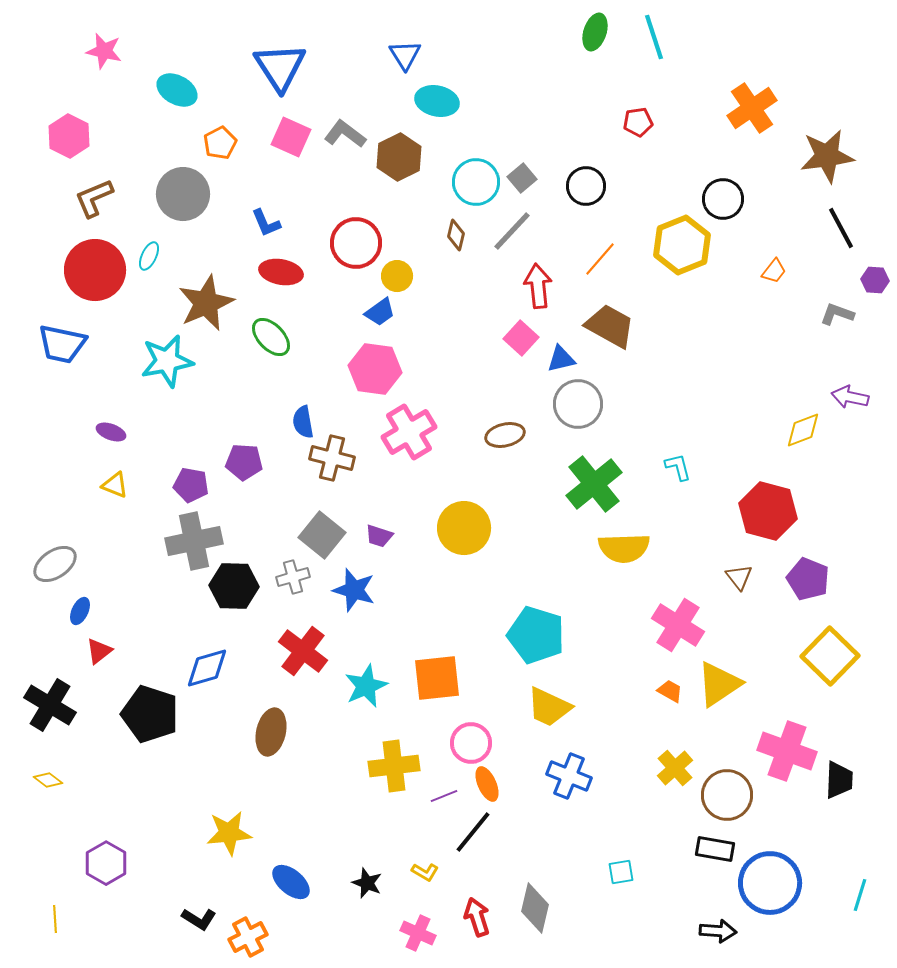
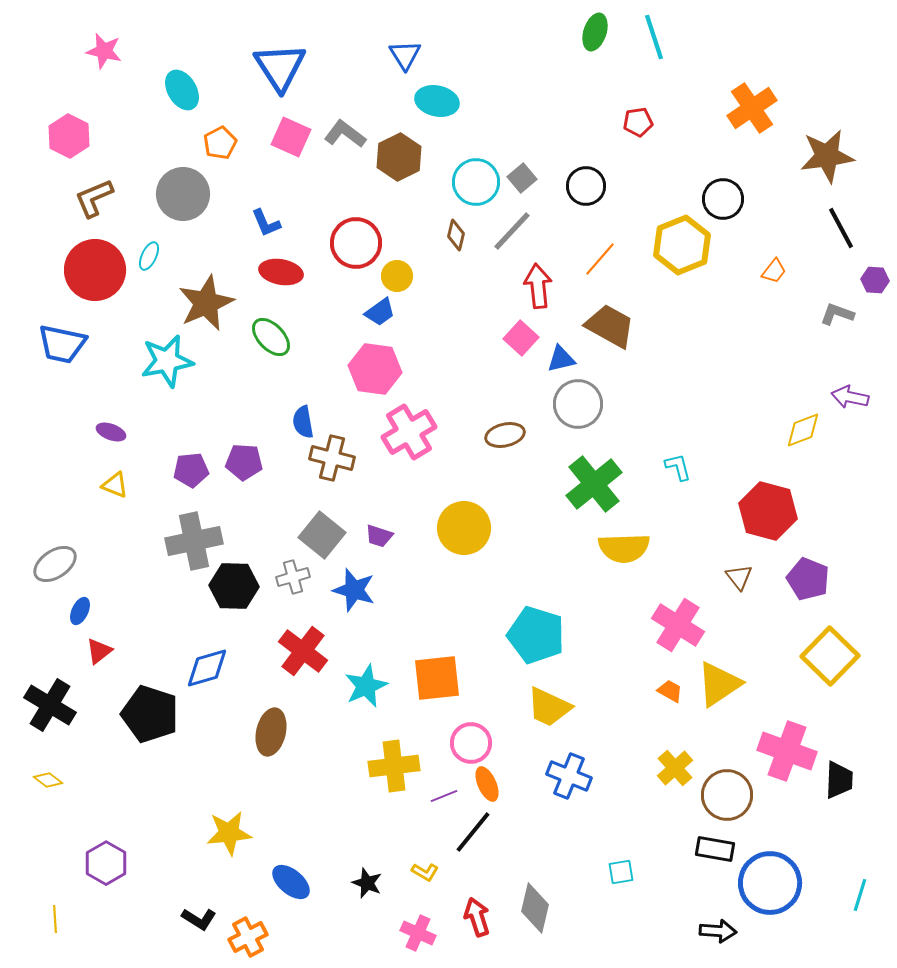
cyan ellipse at (177, 90): moved 5 px right; rotated 30 degrees clockwise
purple pentagon at (191, 485): moved 15 px up; rotated 16 degrees counterclockwise
